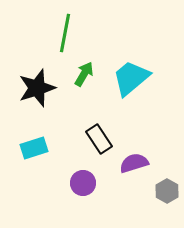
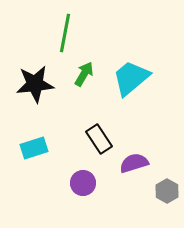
black star: moved 2 px left, 4 px up; rotated 12 degrees clockwise
